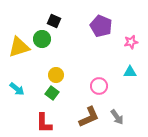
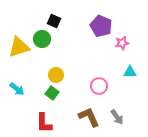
pink star: moved 9 px left, 1 px down
brown L-shape: rotated 90 degrees counterclockwise
